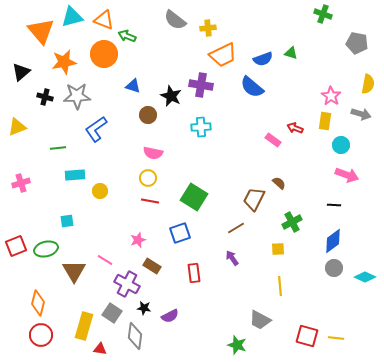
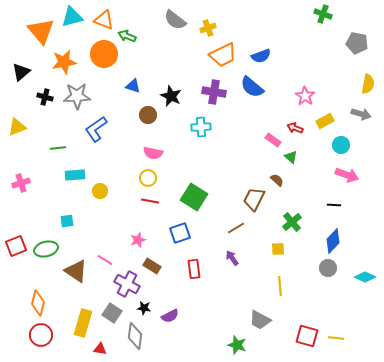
yellow cross at (208, 28): rotated 14 degrees counterclockwise
green triangle at (291, 53): moved 104 px down; rotated 24 degrees clockwise
blue semicircle at (263, 59): moved 2 px left, 3 px up
purple cross at (201, 85): moved 13 px right, 7 px down
pink star at (331, 96): moved 26 px left
yellow rectangle at (325, 121): rotated 54 degrees clockwise
brown semicircle at (279, 183): moved 2 px left, 3 px up
green cross at (292, 222): rotated 12 degrees counterclockwise
blue diamond at (333, 241): rotated 10 degrees counterclockwise
gray circle at (334, 268): moved 6 px left
brown triangle at (74, 271): moved 2 px right; rotated 25 degrees counterclockwise
red rectangle at (194, 273): moved 4 px up
yellow rectangle at (84, 326): moved 1 px left, 3 px up
